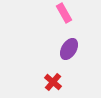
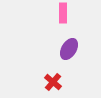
pink rectangle: moved 1 px left; rotated 30 degrees clockwise
